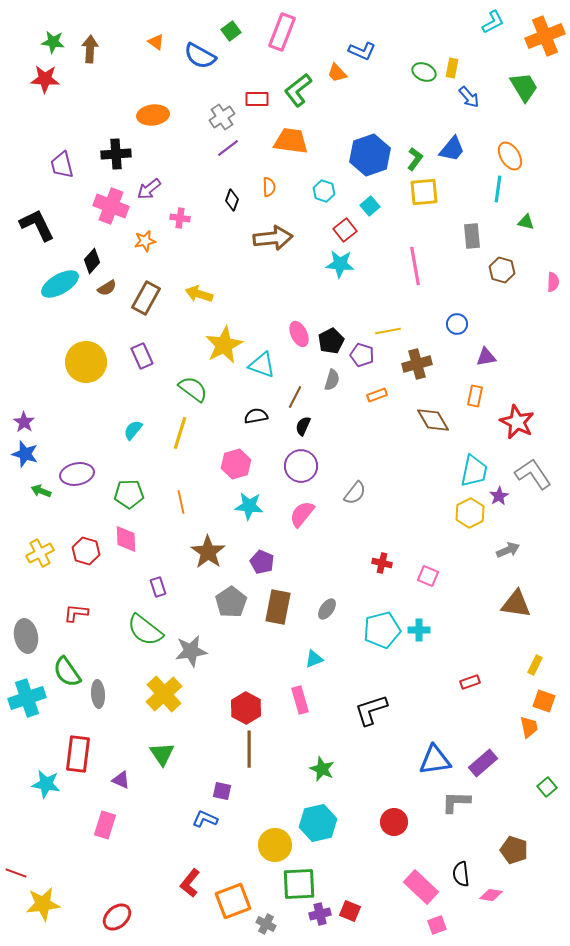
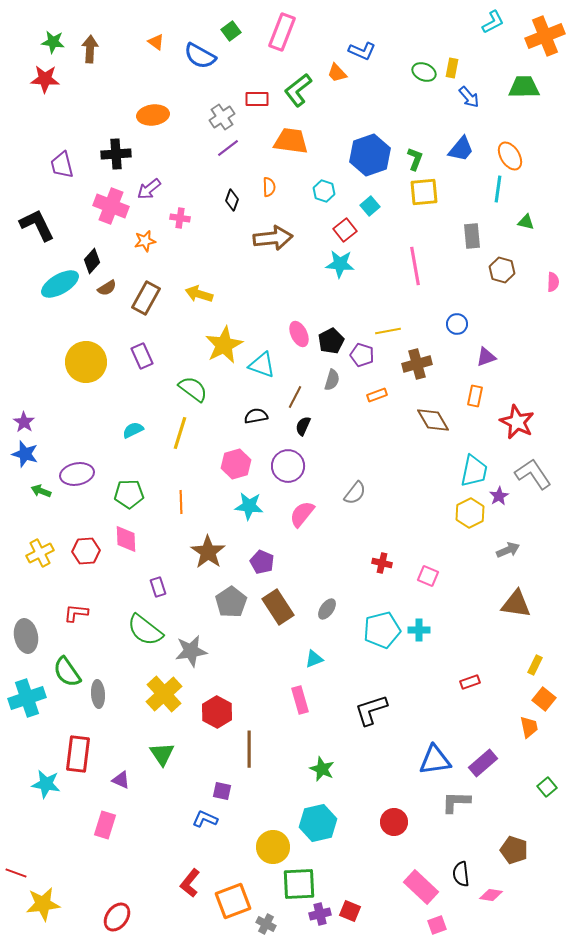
green trapezoid at (524, 87): rotated 60 degrees counterclockwise
blue trapezoid at (452, 149): moved 9 px right
green L-shape at (415, 159): rotated 15 degrees counterclockwise
purple triangle at (486, 357): rotated 10 degrees counterclockwise
cyan semicircle at (133, 430): rotated 25 degrees clockwise
purple circle at (301, 466): moved 13 px left
orange line at (181, 502): rotated 10 degrees clockwise
red hexagon at (86, 551): rotated 20 degrees counterclockwise
brown rectangle at (278, 607): rotated 44 degrees counterclockwise
orange square at (544, 701): moved 2 px up; rotated 20 degrees clockwise
red hexagon at (246, 708): moved 29 px left, 4 px down
yellow circle at (275, 845): moved 2 px left, 2 px down
red ellipse at (117, 917): rotated 12 degrees counterclockwise
